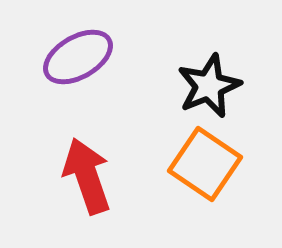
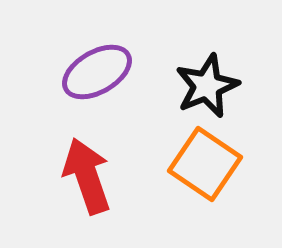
purple ellipse: moved 19 px right, 15 px down
black star: moved 2 px left
